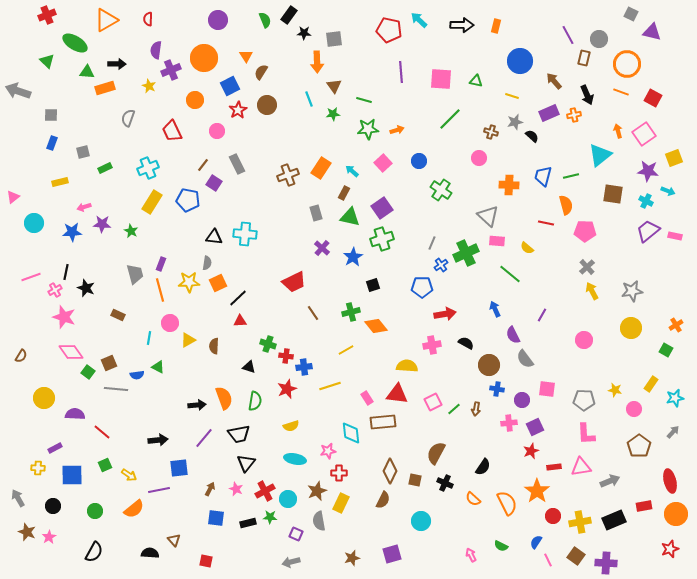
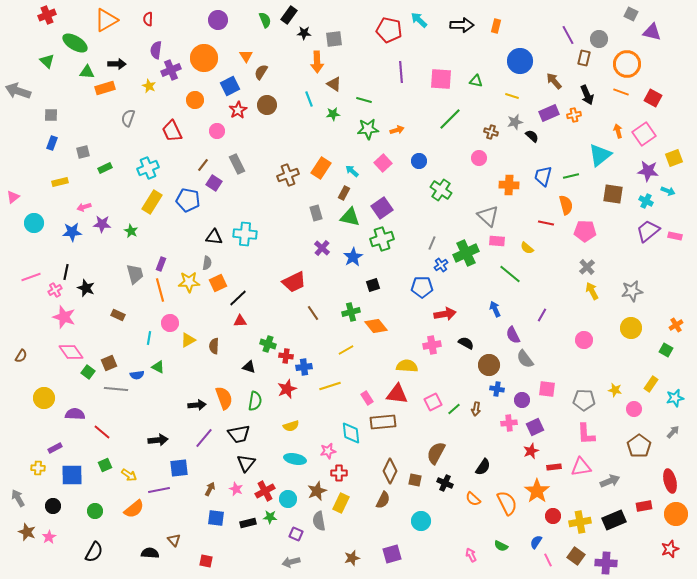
brown triangle at (334, 86): moved 2 px up; rotated 21 degrees counterclockwise
